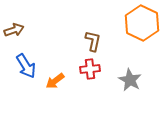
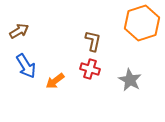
orange hexagon: rotated 16 degrees clockwise
brown arrow: moved 5 px right, 1 px down; rotated 12 degrees counterclockwise
red cross: rotated 24 degrees clockwise
